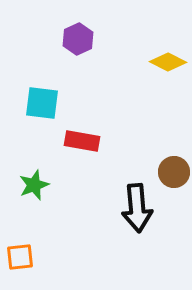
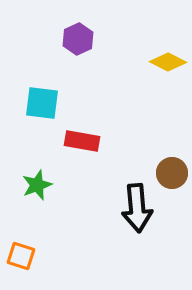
brown circle: moved 2 px left, 1 px down
green star: moved 3 px right
orange square: moved 1 px right, 1 px up; rotated 24 degrees clockwise
